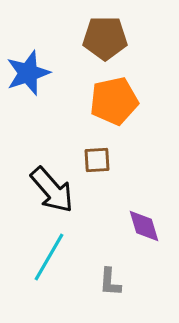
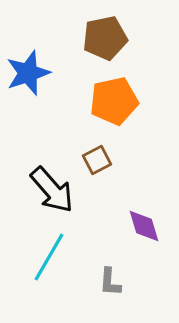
brown pentagon: rotated 12 degrees counterclockwise
brown square: rotated 24 degrees counterclockwise
